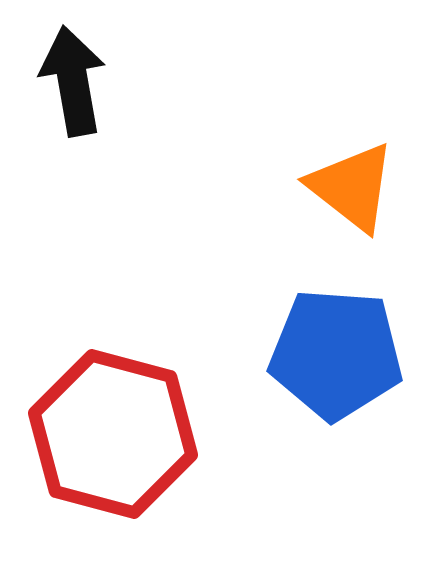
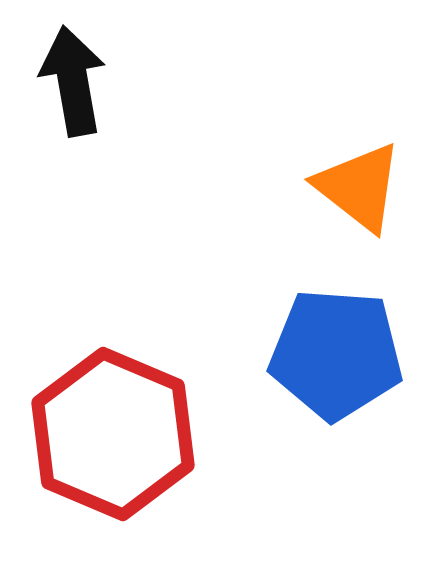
orange triangle: moved 7 px right
red hexagon: rotated 8 degrees clockwise
